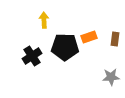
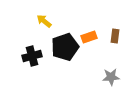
yellow arrow: moved 1 px down; rotated 49 degrees counterclockwise
brown rectangle: moved 3 px up
black pentagon: rotated 20 degrees counterclockwise
black cross: rotated 18 degrees clockwise
